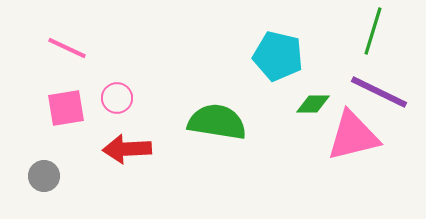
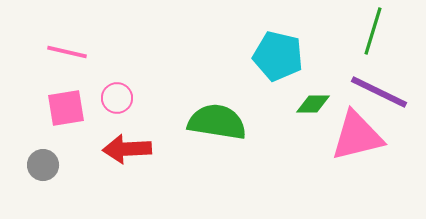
pink line: moved 4 px down; rotated 12 degrees counterclockwise
pink triangle: moved 4 px right
gray circle: moved 1 px left, 11 px up
